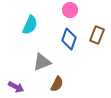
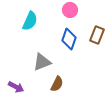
cyan semicircle: moved 4 px up
